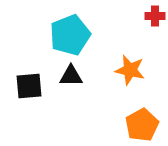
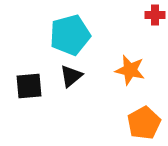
red cross: moved 1 px up
cyan pentagon: rotated 6 degrees clockwise
black triangle: rotated 40 degrees counterclockwise
orange pentagon: moved 2 px right, 2 px up
